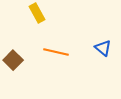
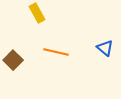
blue triangle: moved 2 px right
